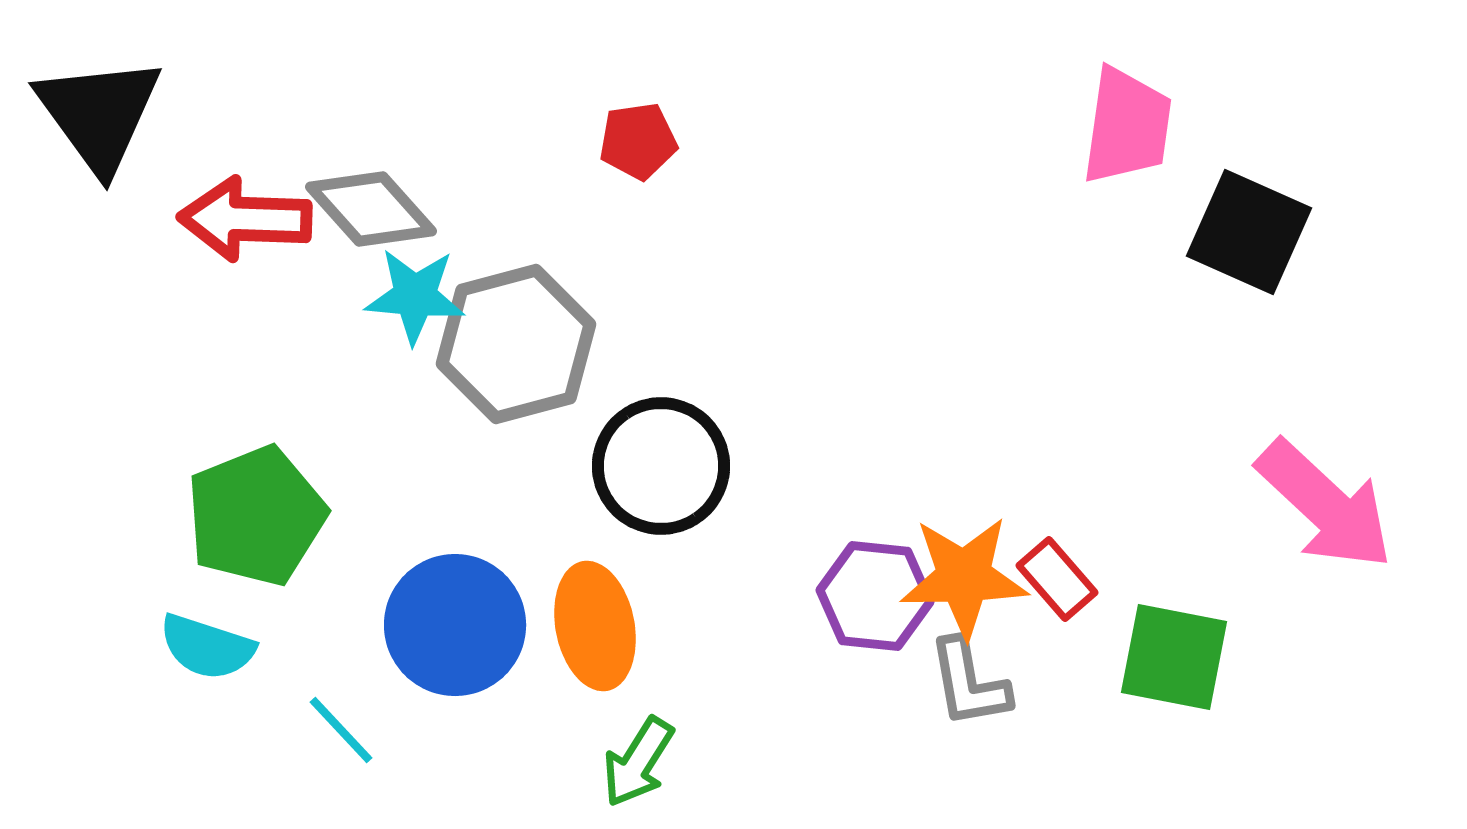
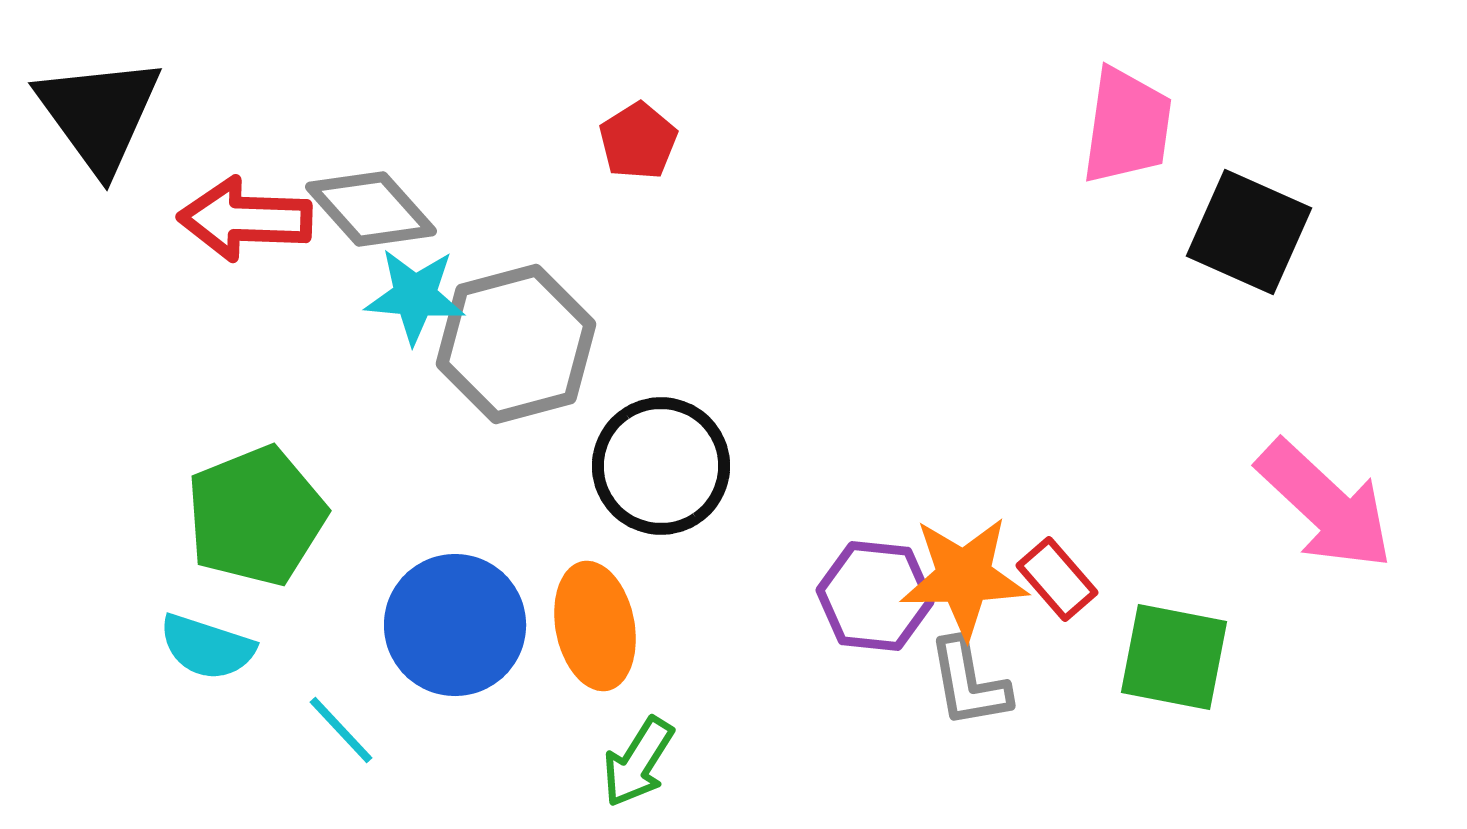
red pentagon: rotated 24 degrees counterclockwise
